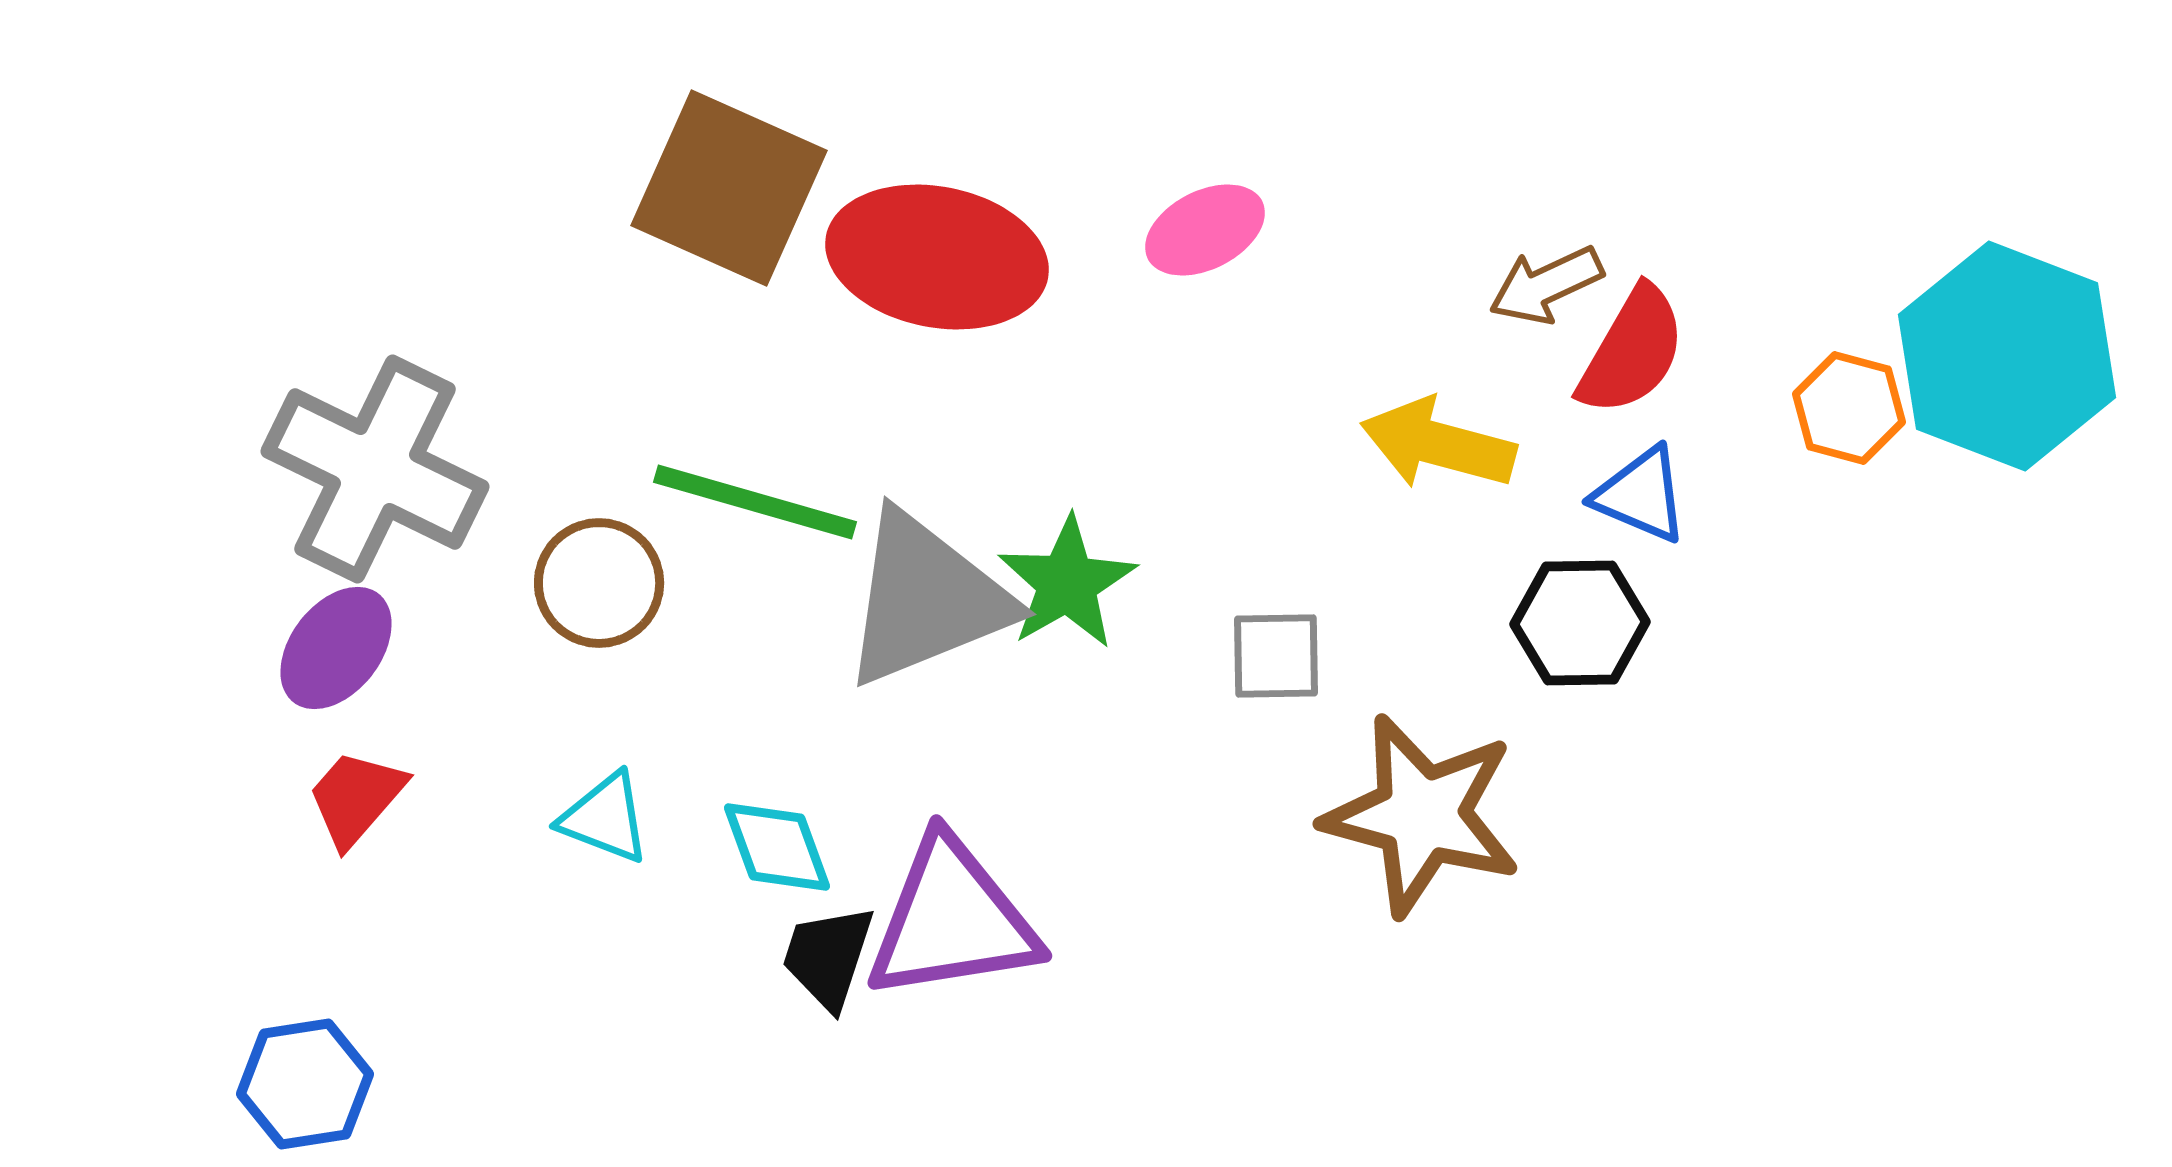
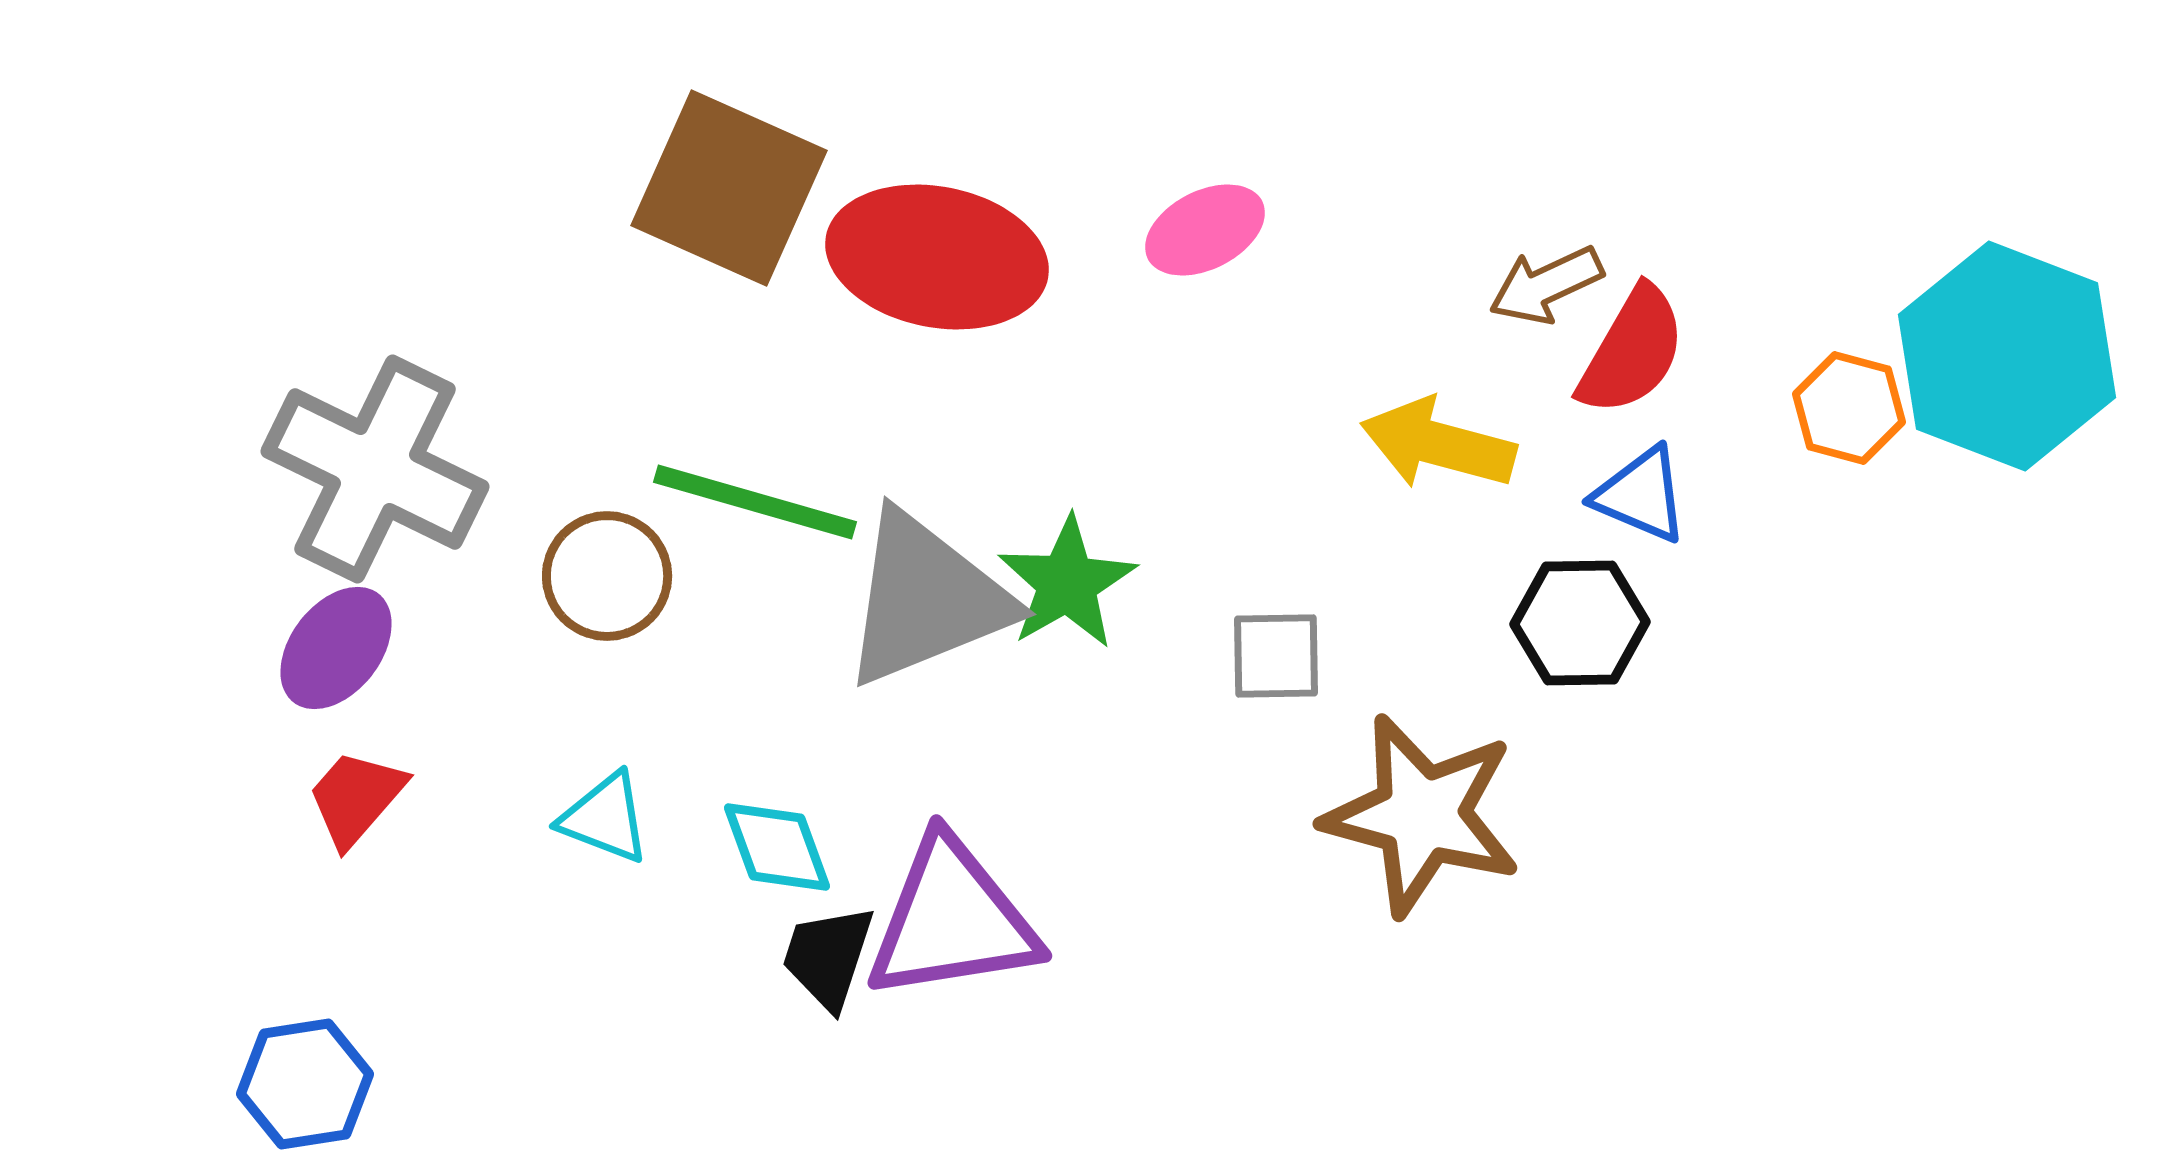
brown circle: moved 8 px right, 7 px up
